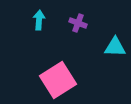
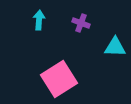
purple cross: moved 3 px right
pink square: moved 1 px right, 1 px up
